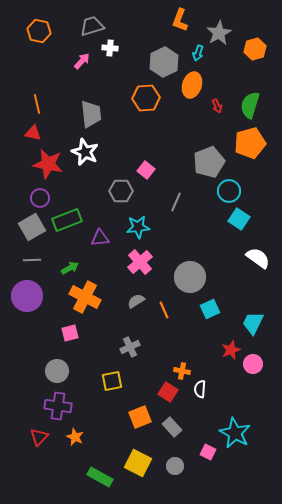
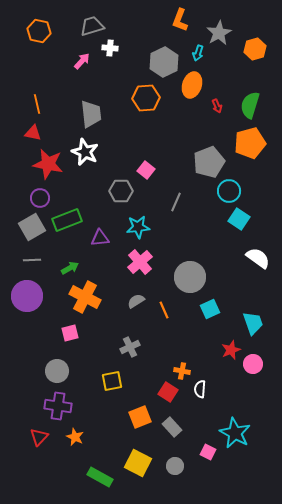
cyan trapezoid at (253, 323): rotated 135 degrees clockwise
